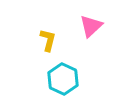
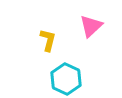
cyan hexagon: moved 3 px right
